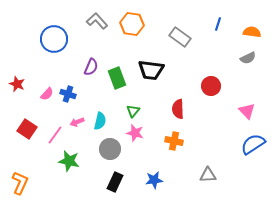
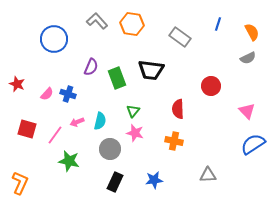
orange semicircle: rotated 54 degrees clockwise
red square: rotated 18 degrees counterclockwise
